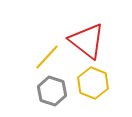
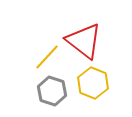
red triangle: moved 3 px left
